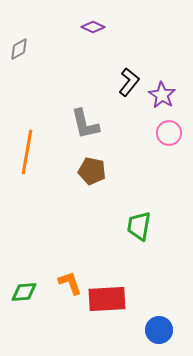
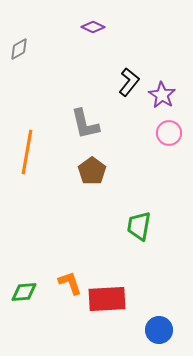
brown pentagon: rotated 24 degrees clockwise
